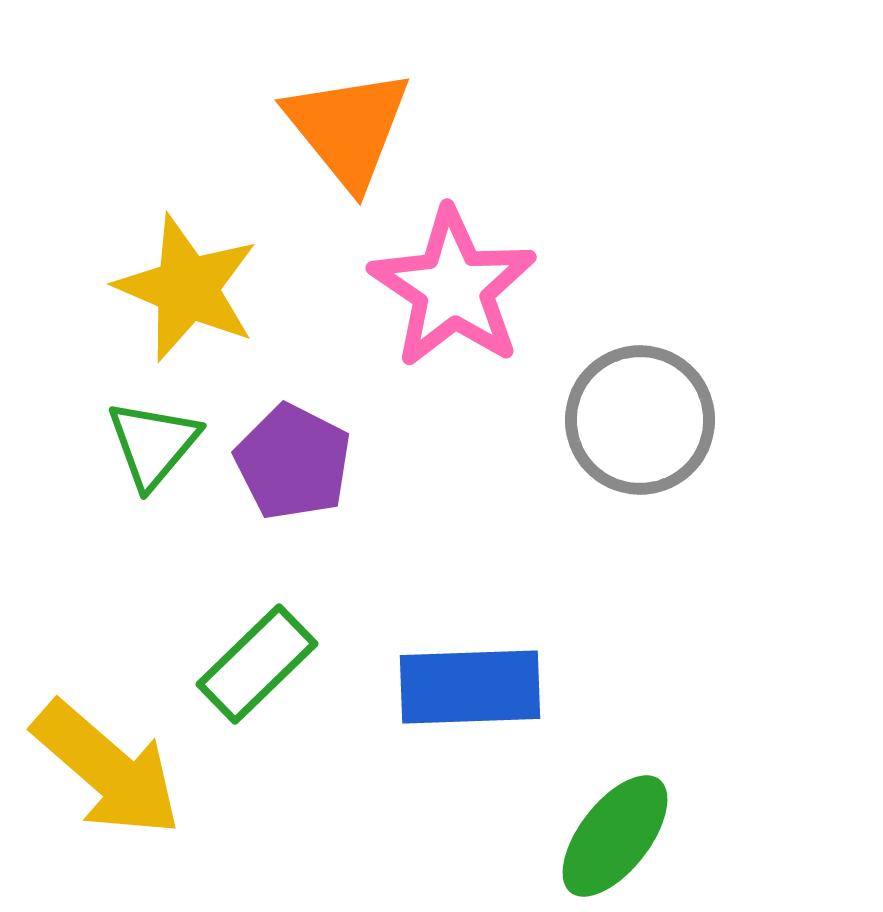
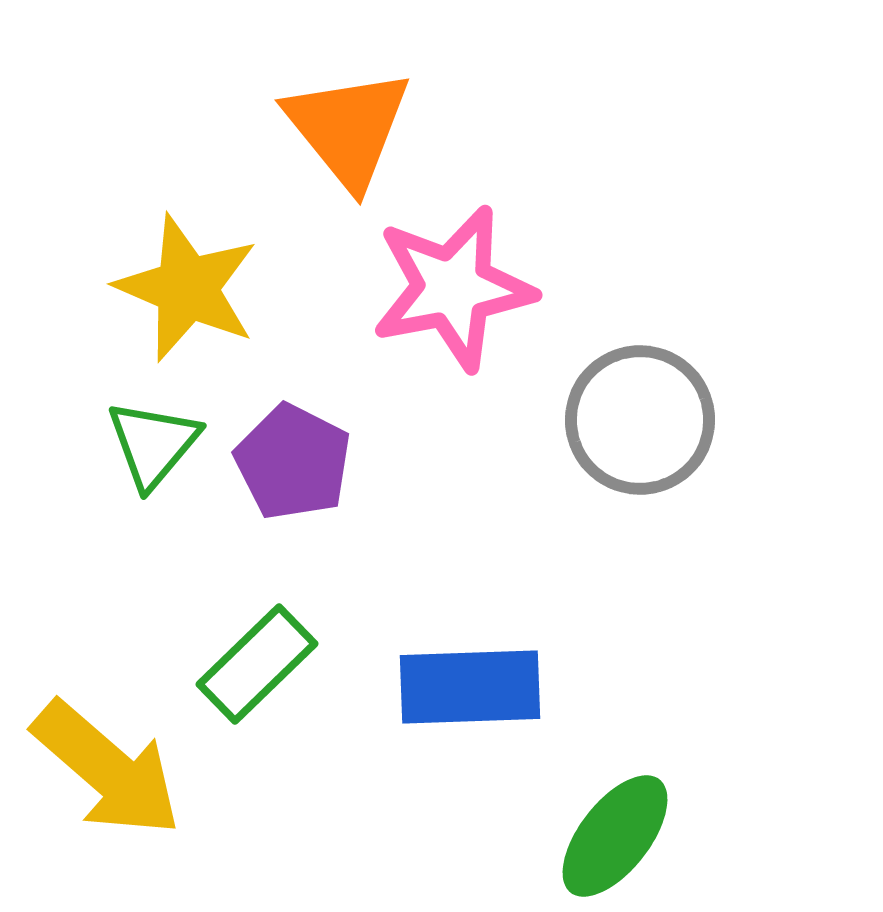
pink star: rotated 27 degrees clockwise
